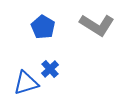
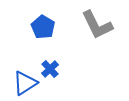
gray L-shape: rotated 32 degrees clockwise
blue triangle: moved 1 px left; rotated 16 degrees counterclockwise
